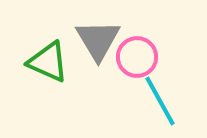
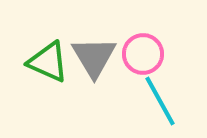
gray triangle: moved 4 px left, 17 px down
pink circle: moved 6 px right, 3 px up
